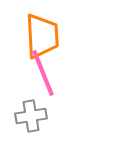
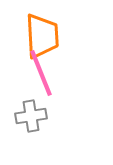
pink line: moved 2 px left
